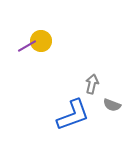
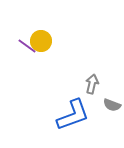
purple line: rotated 66 degrees clockwise
